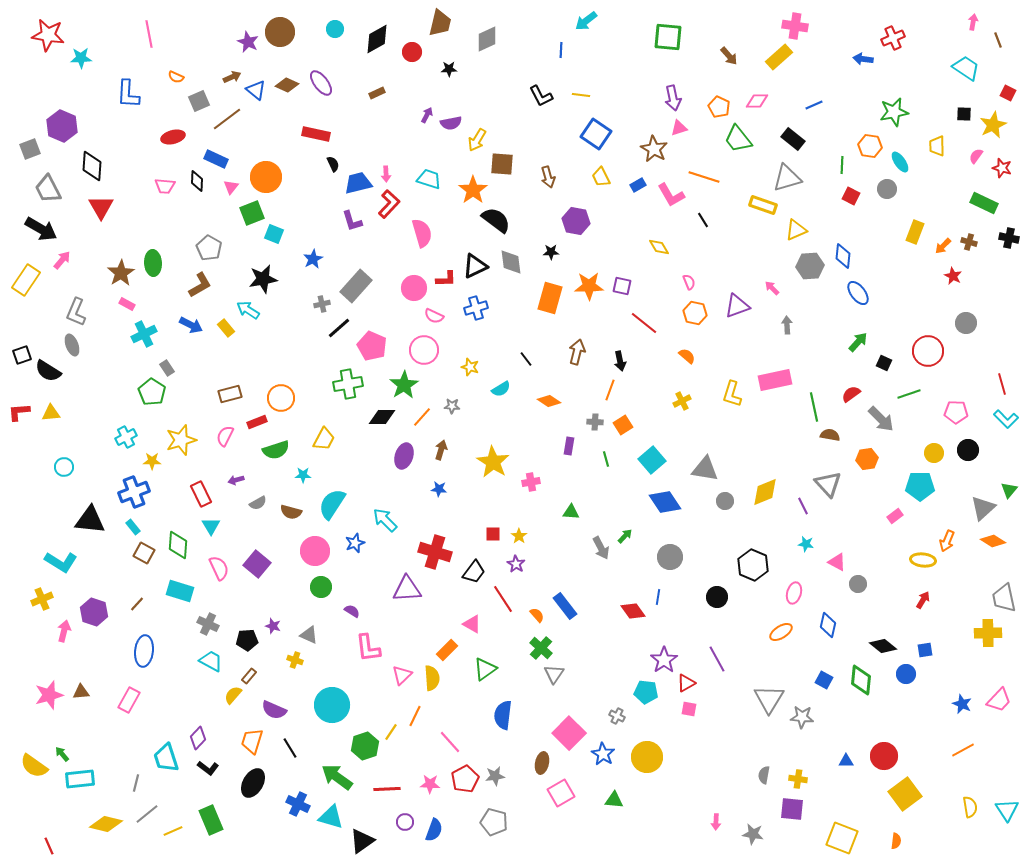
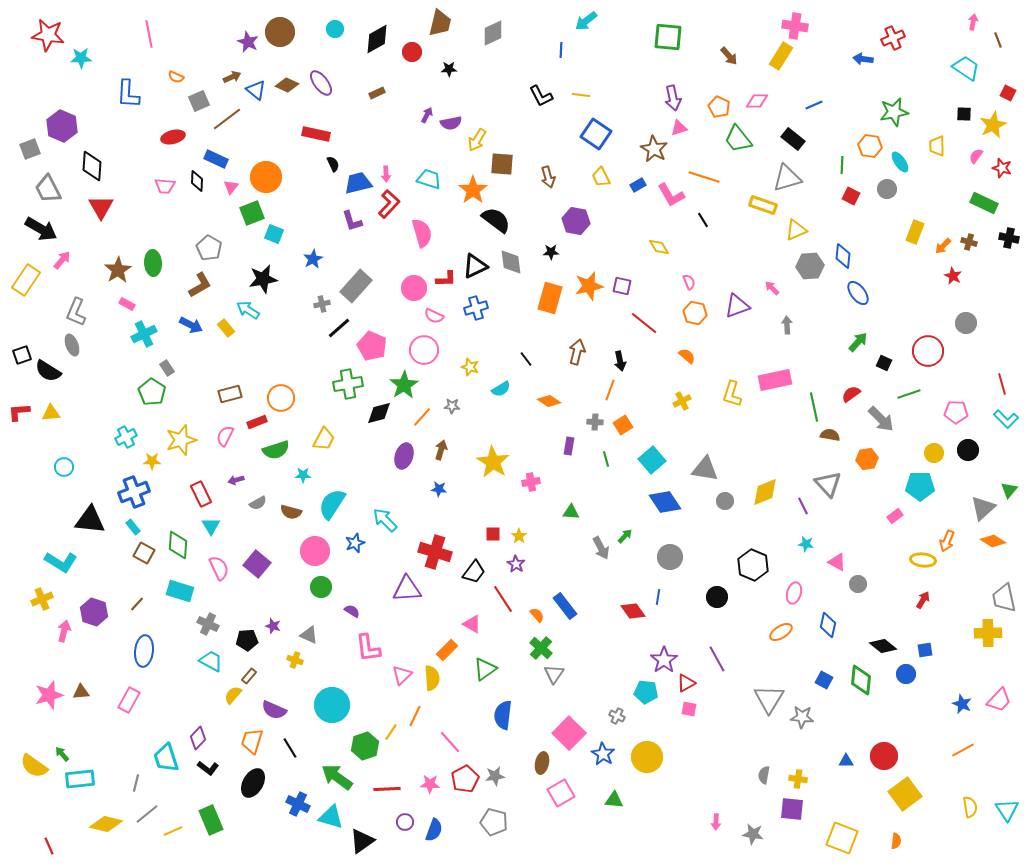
gray diamond at (487, 39): moved 6 px right, 6 px up
yellow rectangle at (779, 57): moved 2 px right, 1 px up; rotated 16 degrees counterclockwise
brown star at (121, 273): moved 3 px left, 3 px up
orange star at (589, 286): rotated 12 degrees counterclockwise
black diamond at (382, 417): moved 3 px left, 4 px up; rotated 16 degrees counterclockwise
